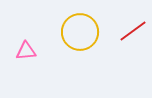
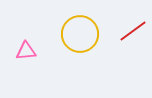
yellow circle: moved 2 px down
